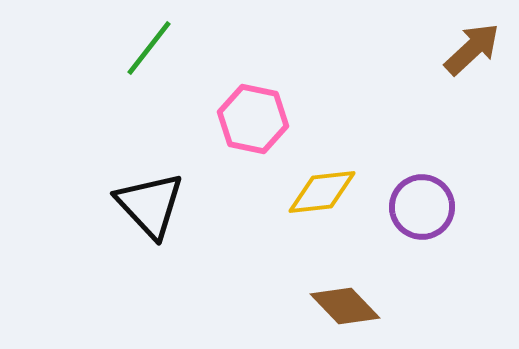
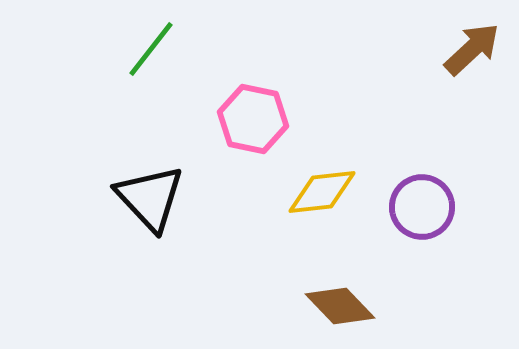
green line: moved 2 px right, 1 px down
black triangle: moved 7 px up
brown diamond: moved 5 px left
